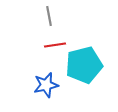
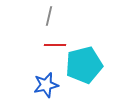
gray line: rotated 24 degrees clockwise
red line: rotated 10 degrees clockwise
